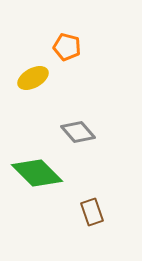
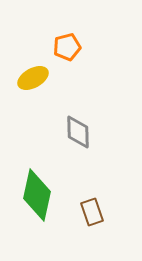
orange pentagon: rotated 28 degrees counterclockwise
gray diamond: rotated 40 degrees clockwise
green diamond: moved 22 px down; rotated 57 degrees clockwise
